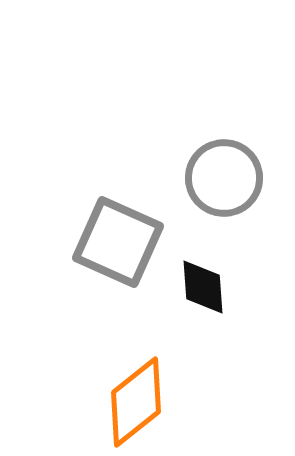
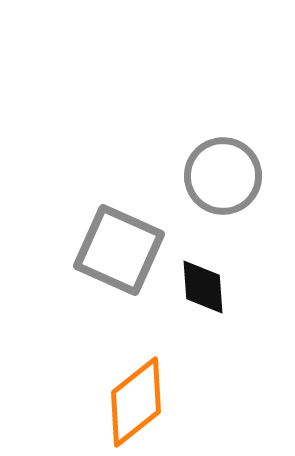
gray circle: moved 1 px left, 2 px up
gray square: moved 1 px right, 8 px down
